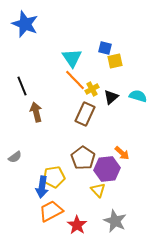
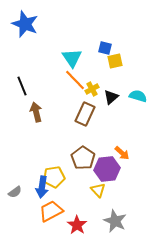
gray semicircle: moved 35 px down
